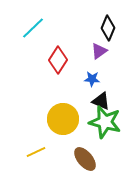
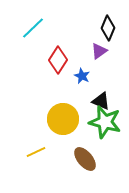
blue star: moved 10 px left, 3 px up; rotated 21 degrees clockwise
